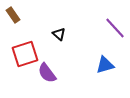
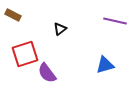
brown rectangle: rotated 28 degrees counterclockwise
purple line: moved 7 px up; rotated 35 degrees counterclockwise
black triangle: moved 1 px right, 5 px up; rotated 40 degrees clockwise
